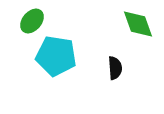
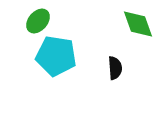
green ellipse: moved 6 px right
